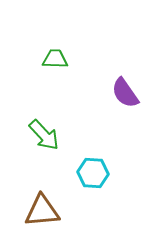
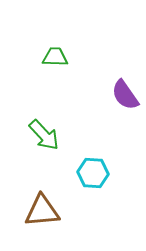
green trapezoid: moved 2 px up
purple semicircle: moved 2 px down
